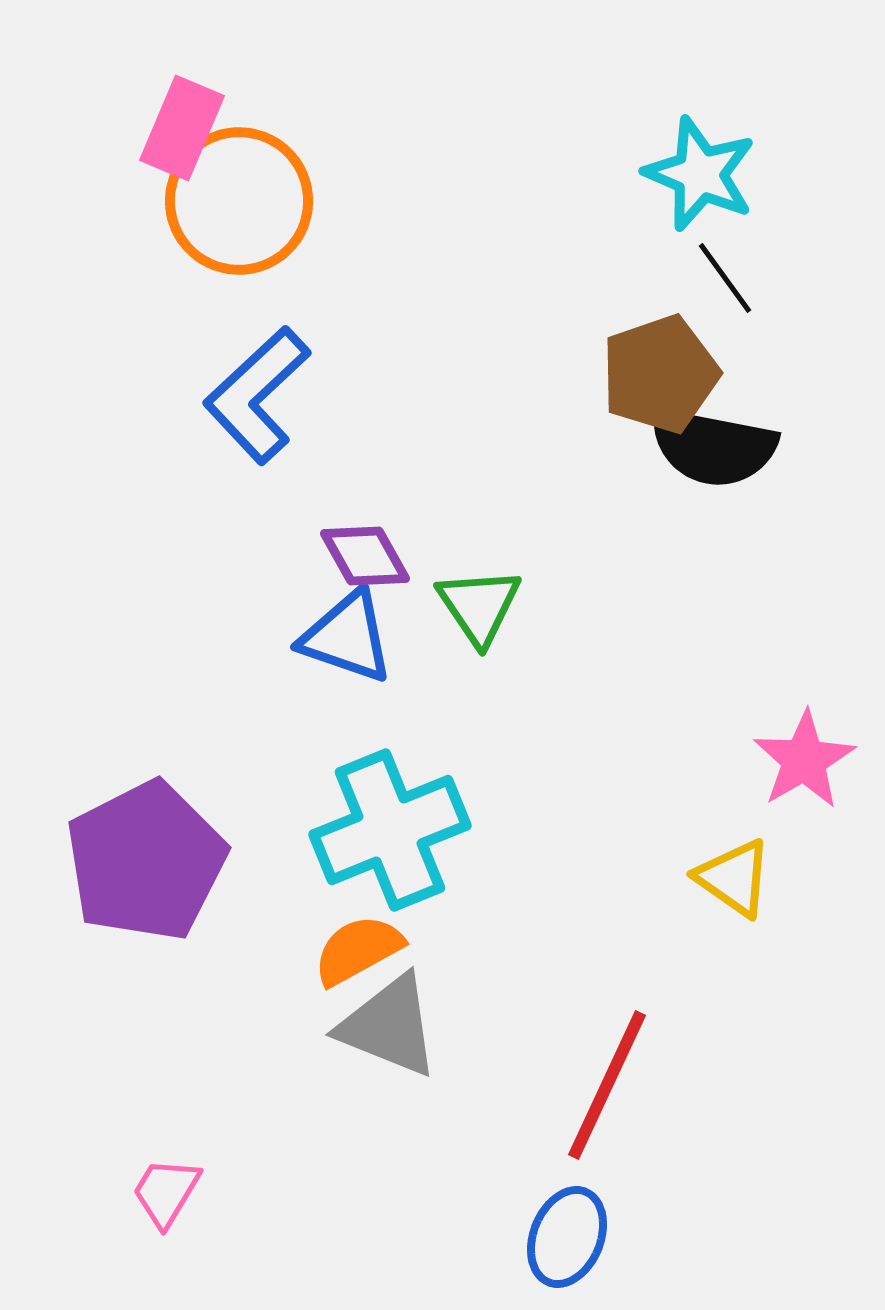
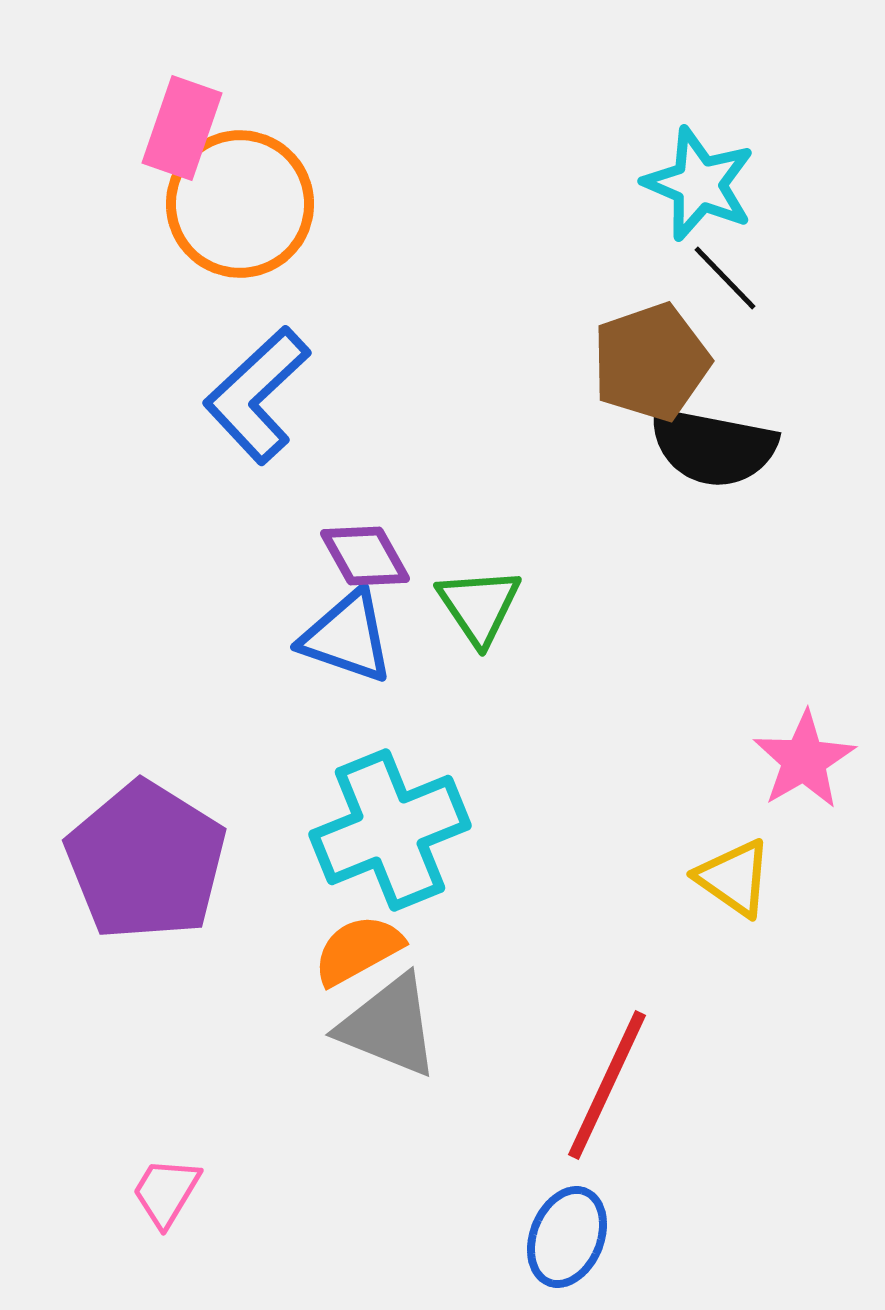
pink rectangle: rotated 4 degrees counterclockwise
cyan star: moved 1 px left, 10 px down
orange circle: moved 1 px right, 3 px down
black line: rotated 8 degrees counterclockwise
brown pentagon: moved 9 px left, 12 px up
purple pentagon: rotated 13 degrees counterclockwise
